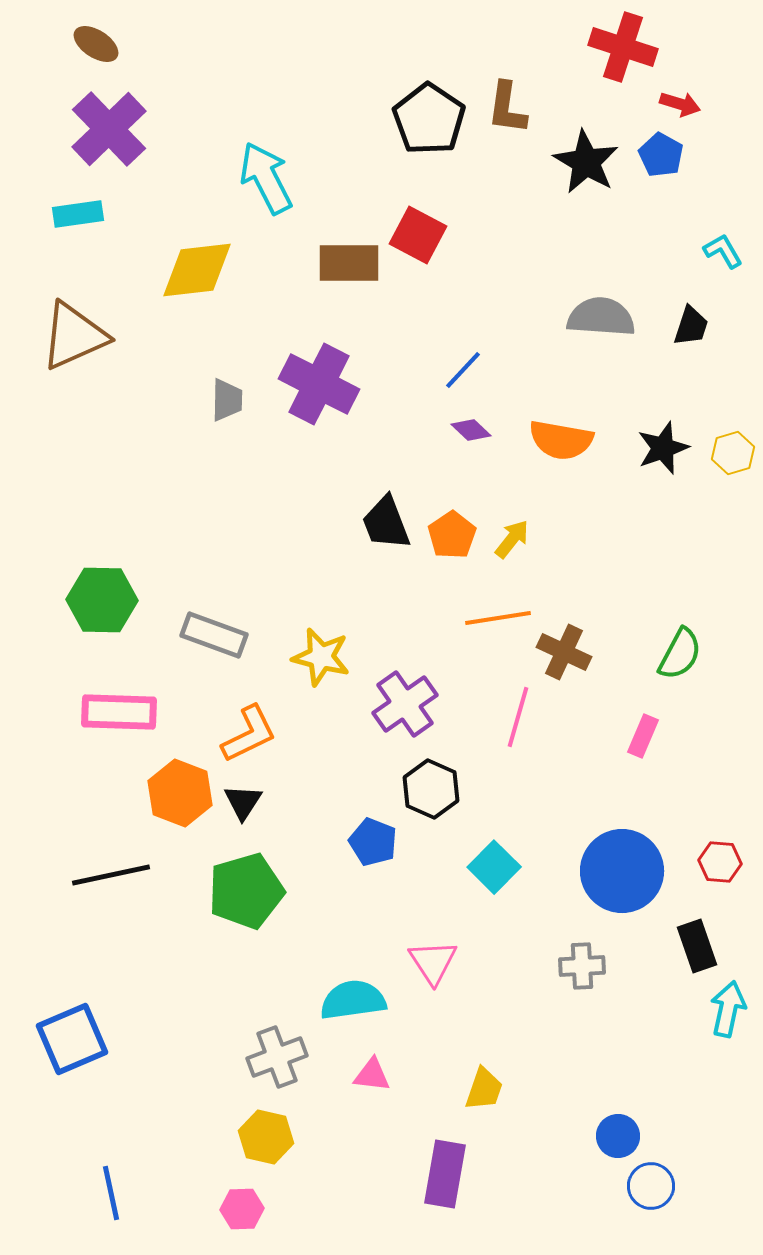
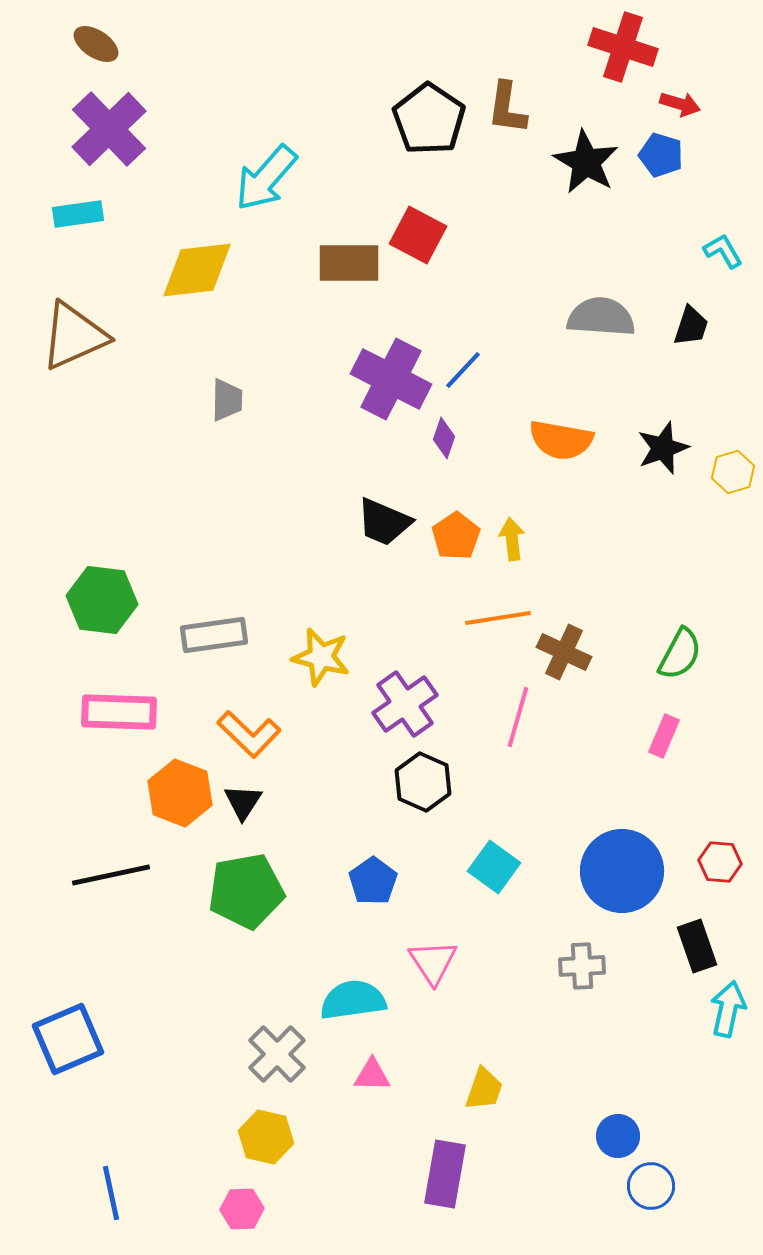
blue pentagon at (661, 155): rotated 12 degrees counterclockwise
cyan arrow at (266, 178): rotated 112 degrees counterclockwise
purple cross at (319, 384): moved 72 px right, 5 px up
purple diamond at (471, 430): moved 27 px left, 8 px down; rotated 66 degrees clockwise
yellow hexagon at (733, 453): moved 19 px down
black trapezoid at (386, 523): moved 2 px left, 1 px up; rotated 46 degrees counterclockwise
orange pentagon at (452, 535): moved 4 px right, 1 px down
yellow arrow at (512, 539): rotated 45 degrees counterclockwise
green hexagon at (102, 600): rotated 6 degrees clockwise
gray rectangle at (214, 635): rotated 28 degrees counterclockwise
orange L-shape at (249, 734): rotated 70 degrees clockwise
pink rectangle at (643, 736): moved 21 px right
black hexagon at (431, 789): moved 8 px left, 7 px up
blue pentagon at (373, 842): moved 39 px down; rotated 15 degrees clockwise
cyan square at (494, 867): rotated 9 degrees counterclockwise
green pentagon at (246, 891): rotated 6 degrees clockwise
blue square at (72, 1039): moved 4 px left
gray cross at (277, 1057): moved 3 px up; rotated 24 degrees counterclockwise
pink triangle at (372, 1075): rotated 6 degrees counterclockwise
